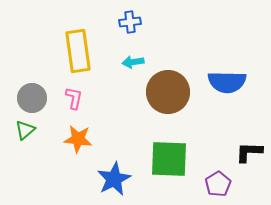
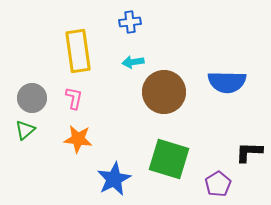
brown circle: moved 4 px left
green square: rotated 15 degrees clockwise
